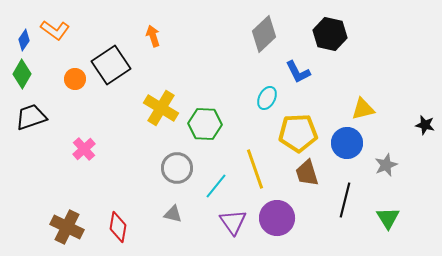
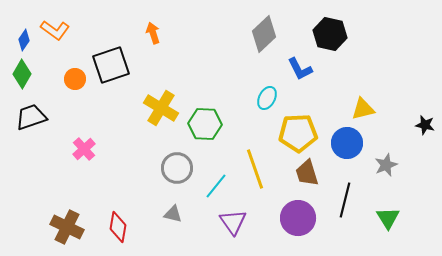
orange arrow: moved 3 px up
black square: rotated 15 degrees clockwise
blue L-shape: moved 2 px right, 3 px up
purple circle: moved 21 px right
